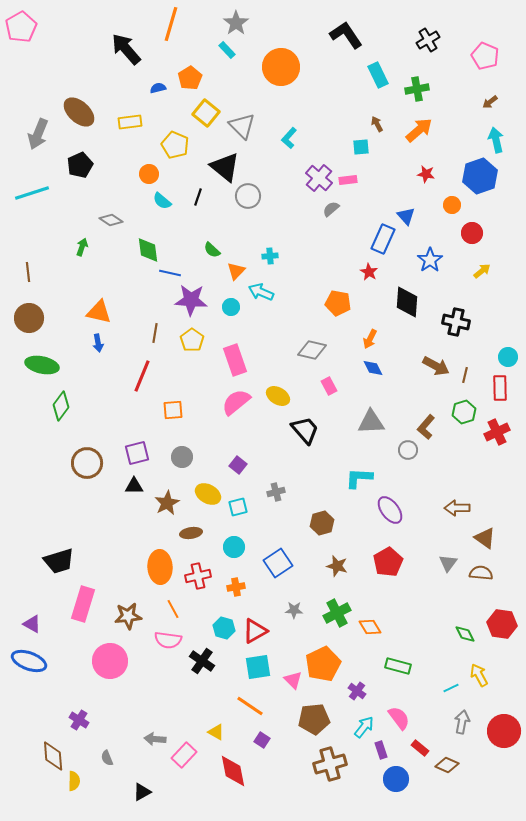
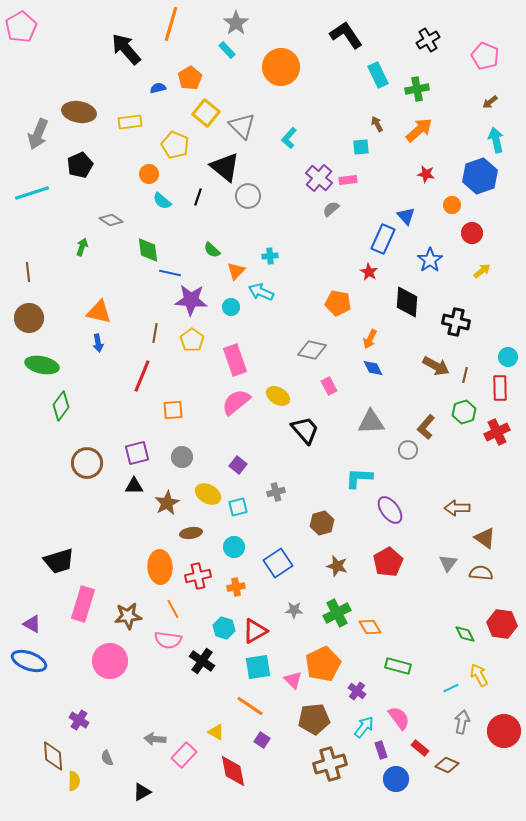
brown ellipse at (79, 112): rotated 32 degrees counterclockwise
